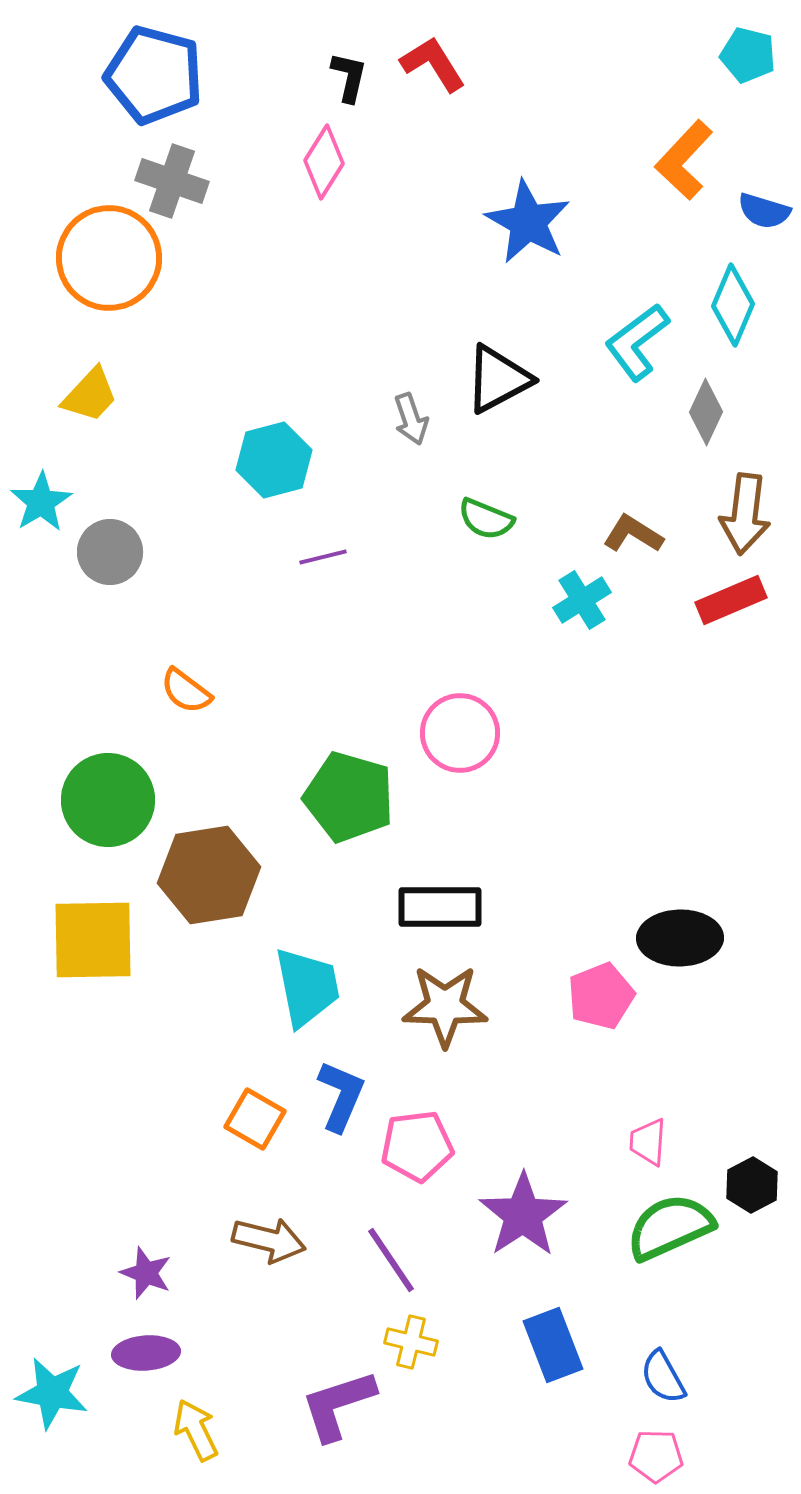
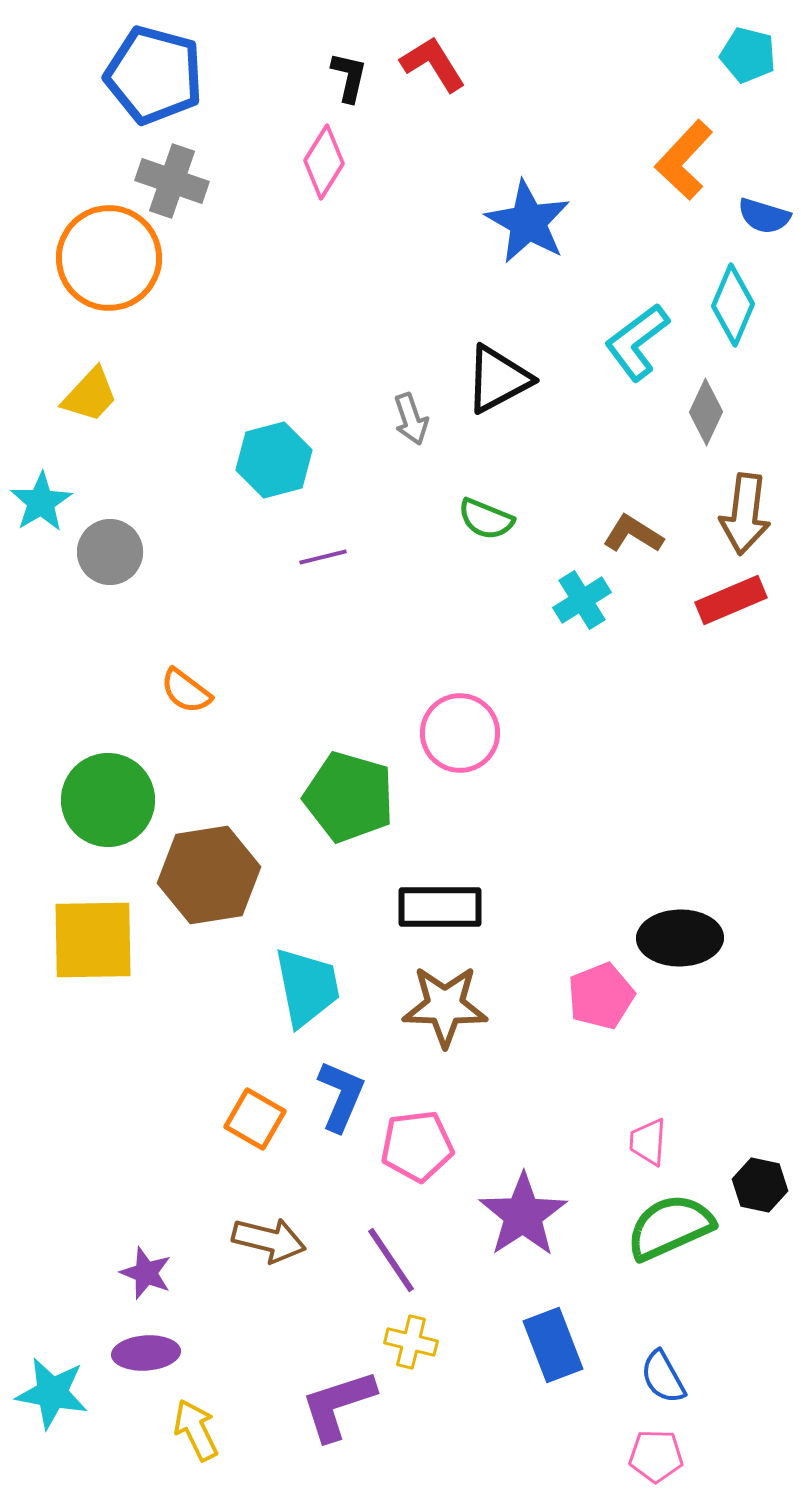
blue semicircle at (764, 211): moved 5 px down
black hexagon at (752, 1185): moved 8 px right; rotated 20 degrees counterclockwise
